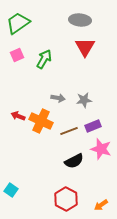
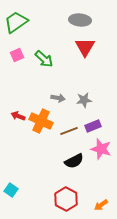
green trapezoid: moved 2 px left, 1 px up
green arrow: rotated 102 degrees clockwise
